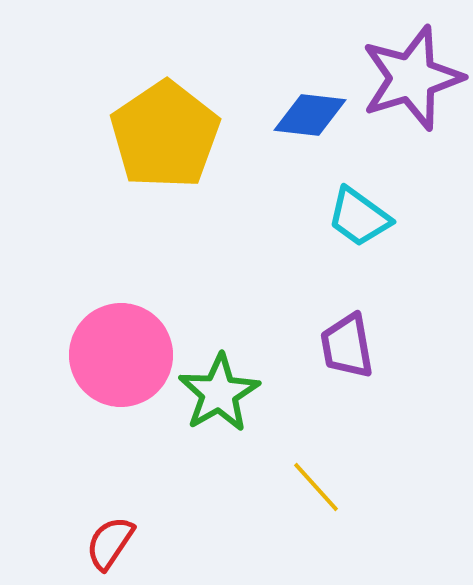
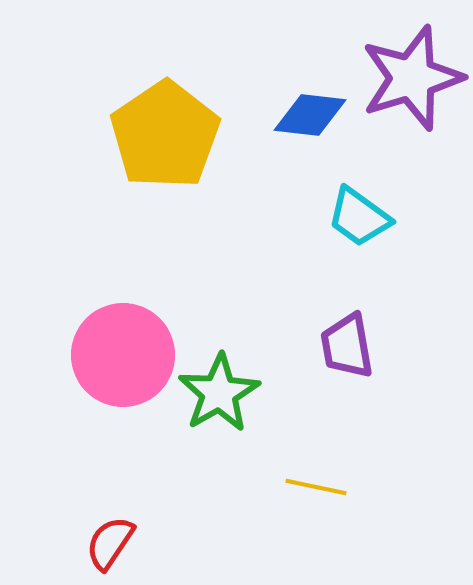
pink circle: moved 2 px right
yellow line: rotated 36 degrees counterclockwise
